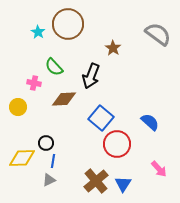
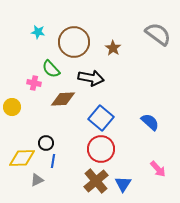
brown circle: moved 6 px right, 18 px down
cyan star: rotated 24 degrees counterclockwise
green semicircle: moved 3 px left, 2 px down
black arrow: moved 2 px down; rotated 100 degrees counterclockwise
brown diamond: moved 1 px left
yellow circle: moved 6 px left
red circle: moved 16 px left, 5 px down
pink arrow: moved 1 px left
gray triangle: moved 12 px left
